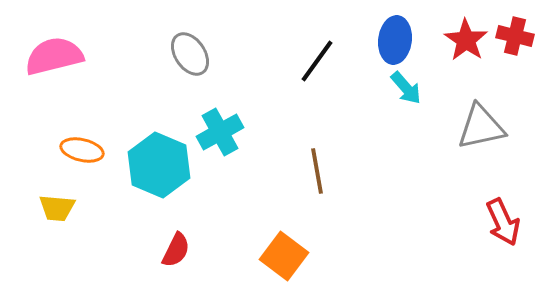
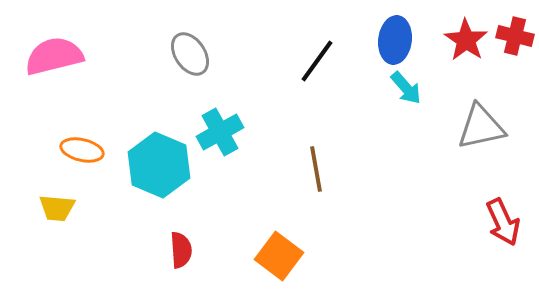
brown line: moved 1 px left, 2 px up
red semicircle: moved 5 px right; rotated 30 degrees counterclockwise
orange square: moved 5 px left
